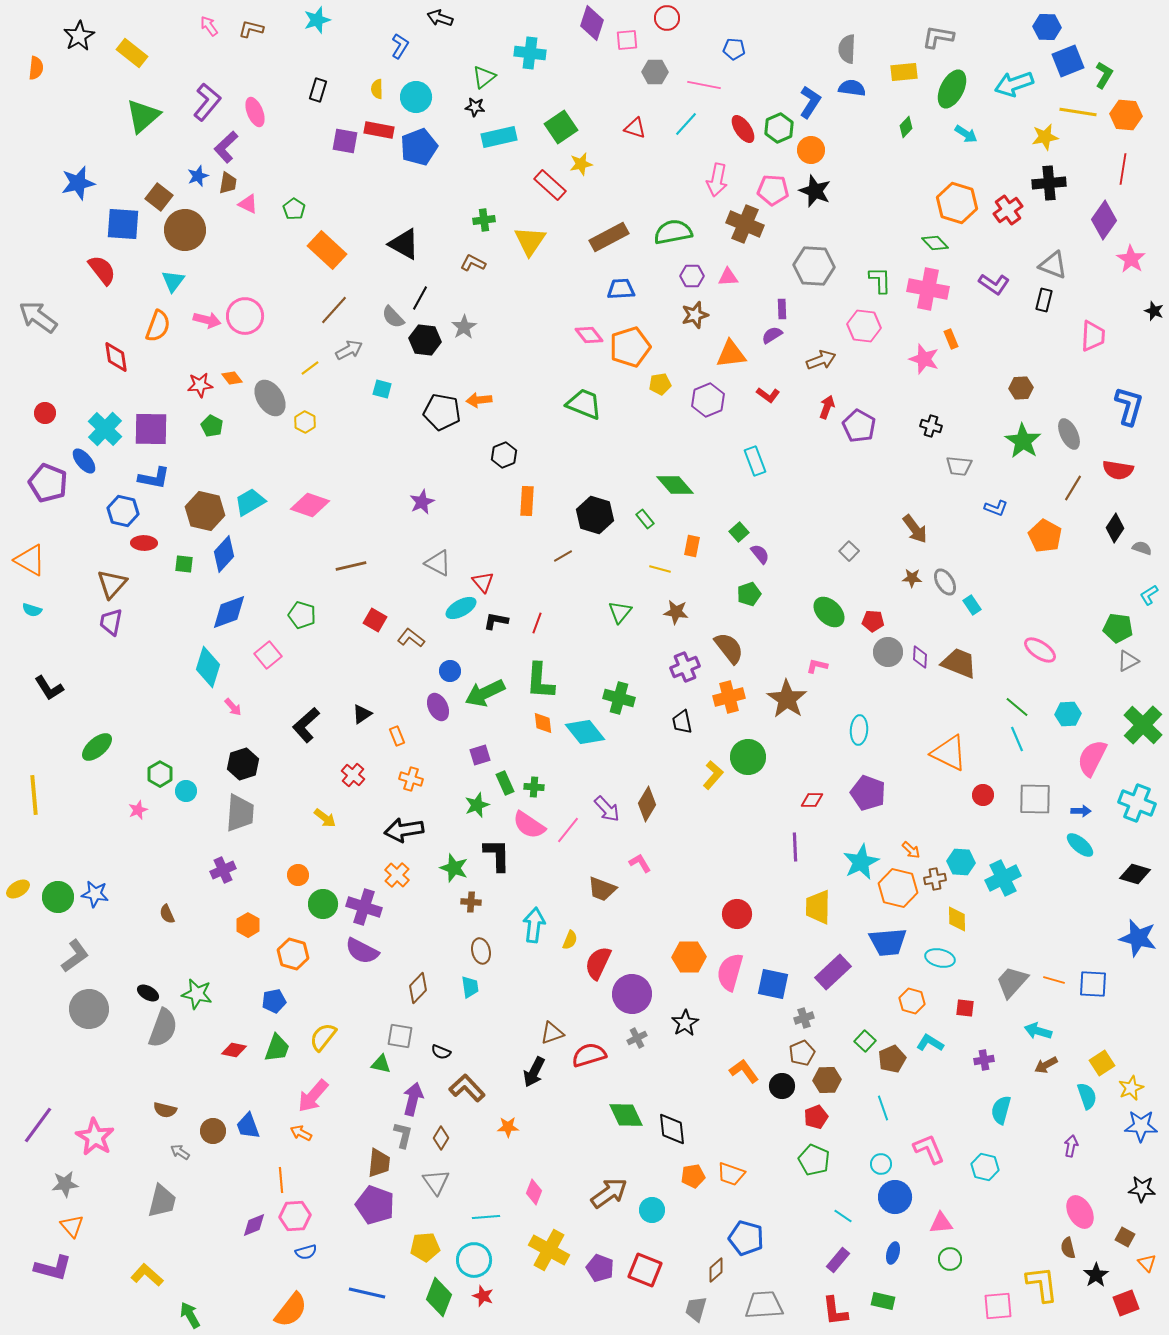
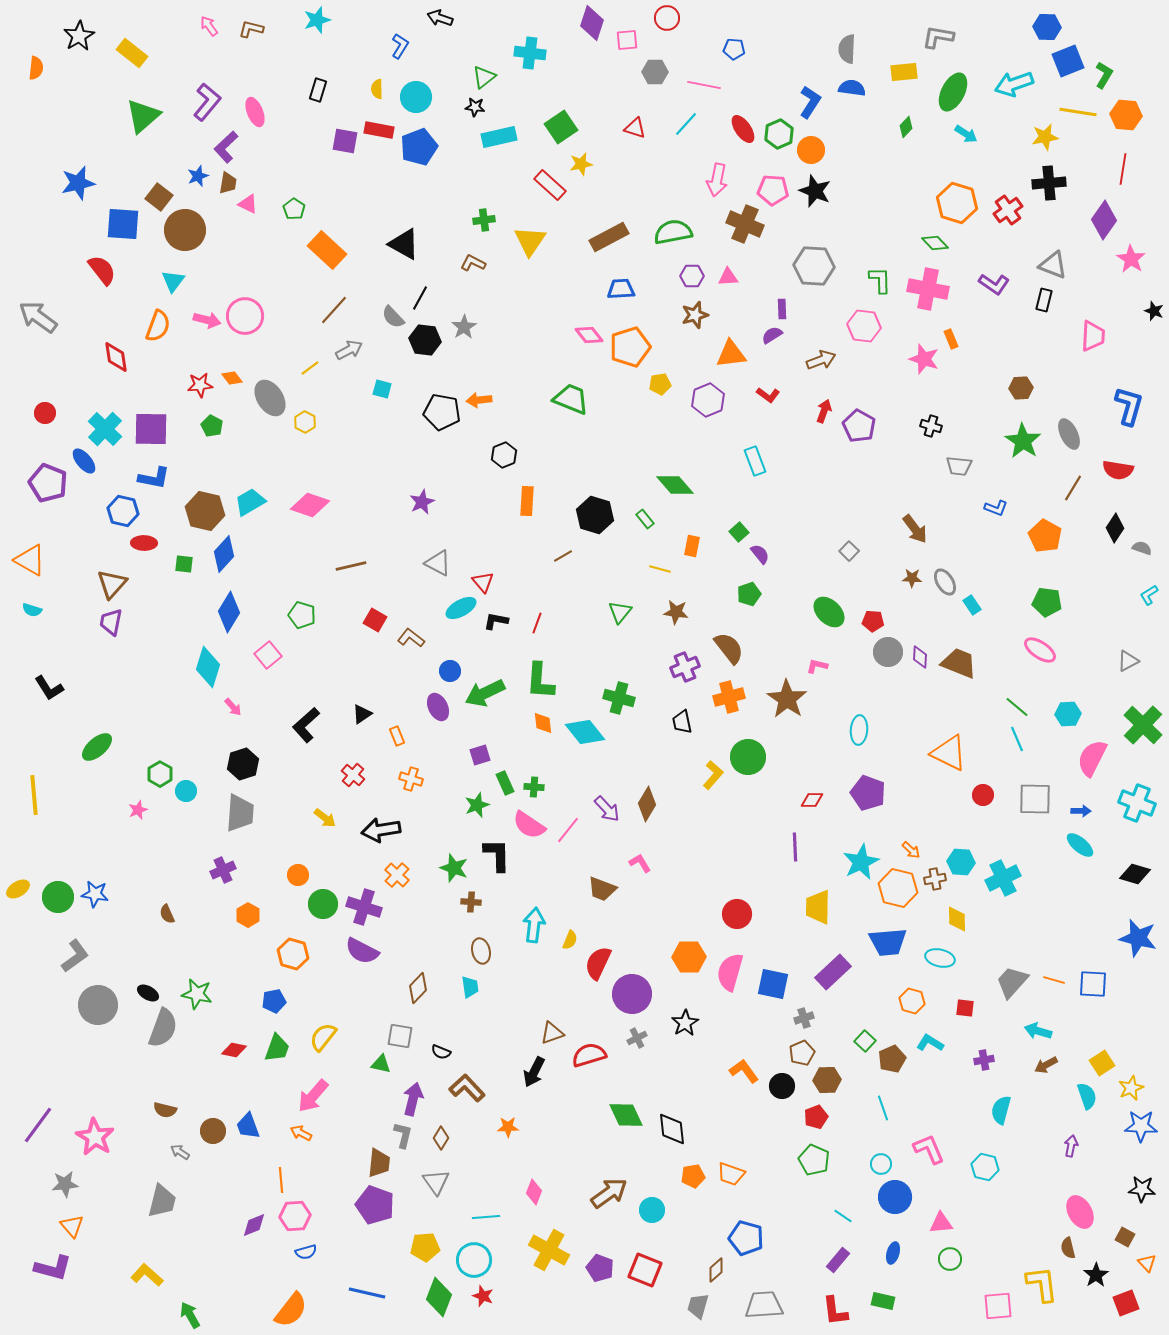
green ellipse at (952, 89): moved 1 px right, 3 px down
green hexagon at (779, 128): moved 6 px down
green trapezoid at (584, 404): moved 13 px left, 5 px up
red arrow at (827, 407): moved 3 px left, 4 px down
blue diamond at (229, 612): rotated 39 degrees counterclockwise
green pentagon at (1118, 628): moved 71 px left, 26 px up
black arrow at (404, 830): moved 23 px left
orange hexagon at (248, 925): moved 10 px up
gray circle at (89, 1009): moved 9 px right, 4 px up
gray trapezoid at (696, 1309): moved 2 px right, 3 px up
